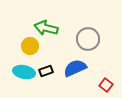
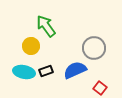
green arrow: moved 2 px up; rotated 40 degrees clockwise
gray circle: moved 6 px right, 9 px down
yellow circle: moved 1 px right
blue semicircle: moved 2 px down
red square: moved 6 px left, 3 px down
